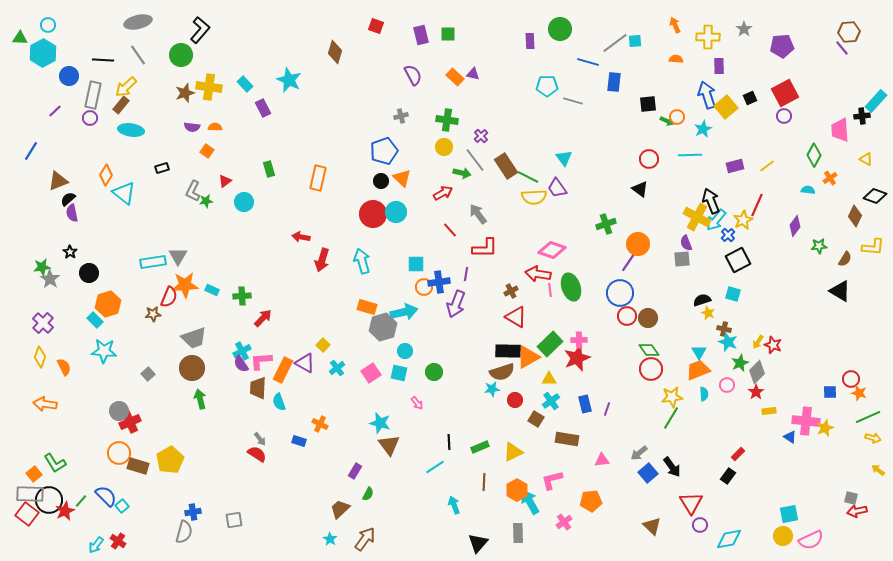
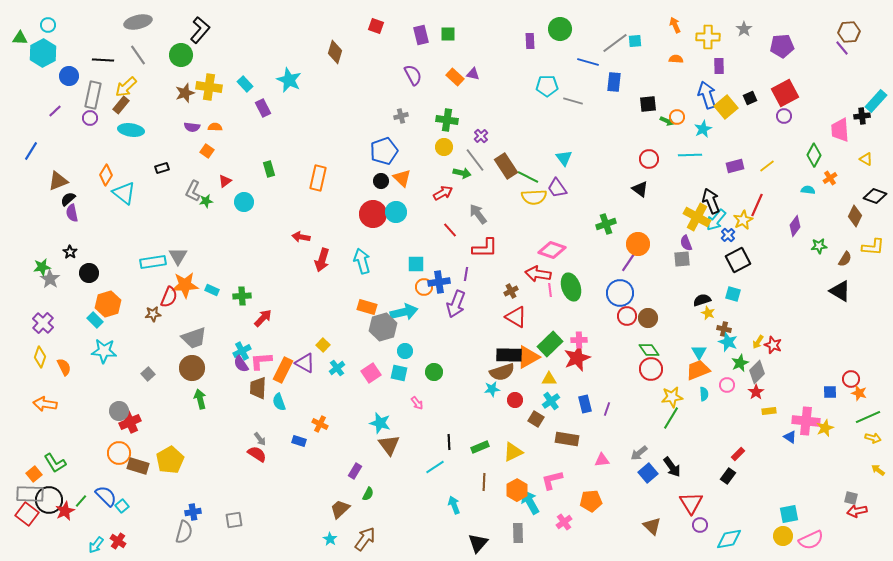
black rectangle at (508, 351): moved 1 px right, 4 px down
